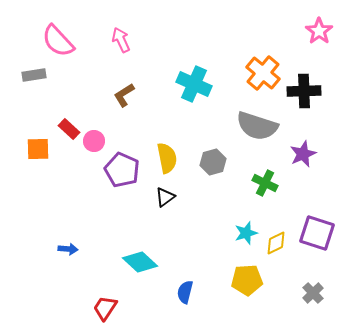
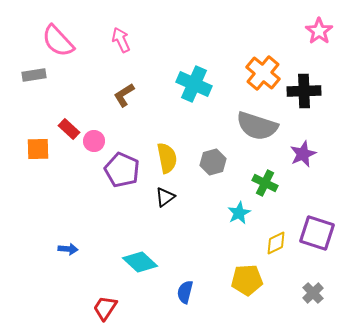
cyan star: moved 7 px left, 20 px up; rotated 10 degrees counterclockwise
